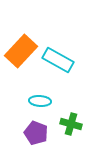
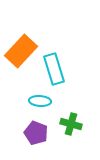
cyan rectangle: moved 4 px left, 9 px down; rotated 44 degrees clockwise
